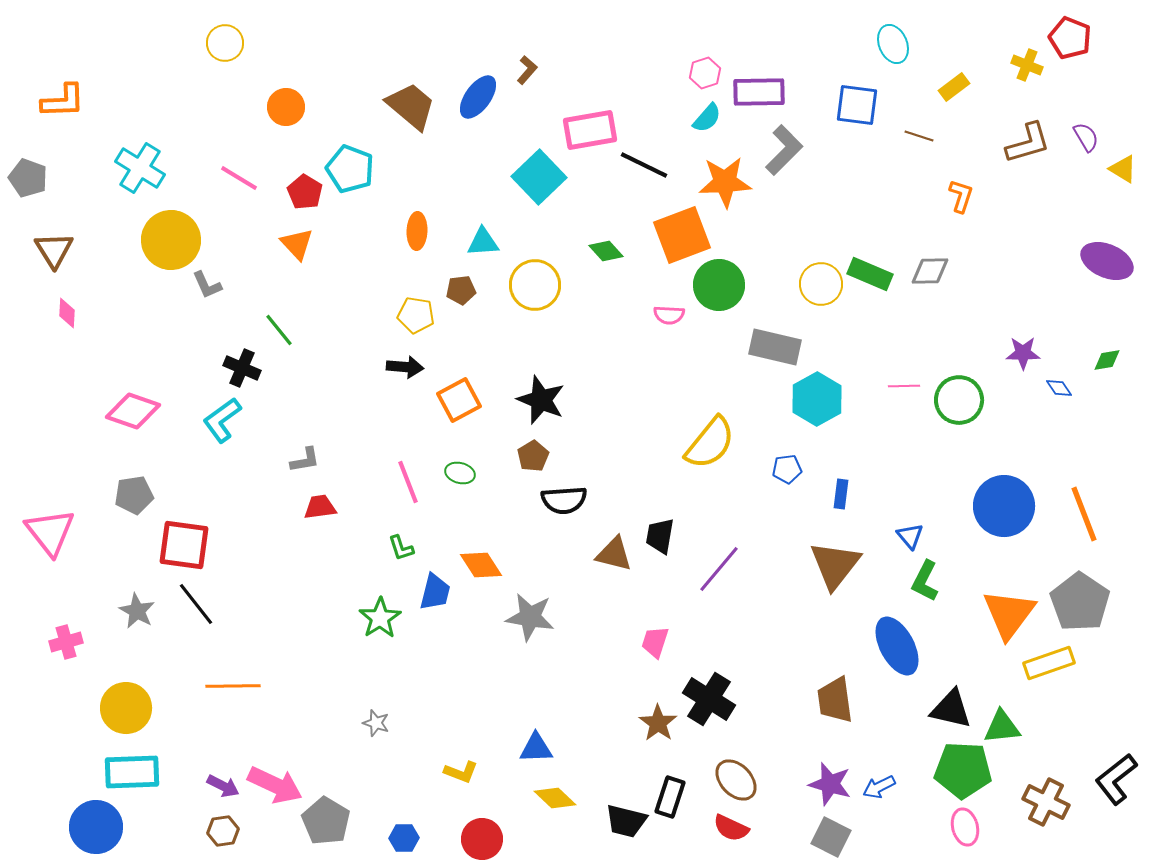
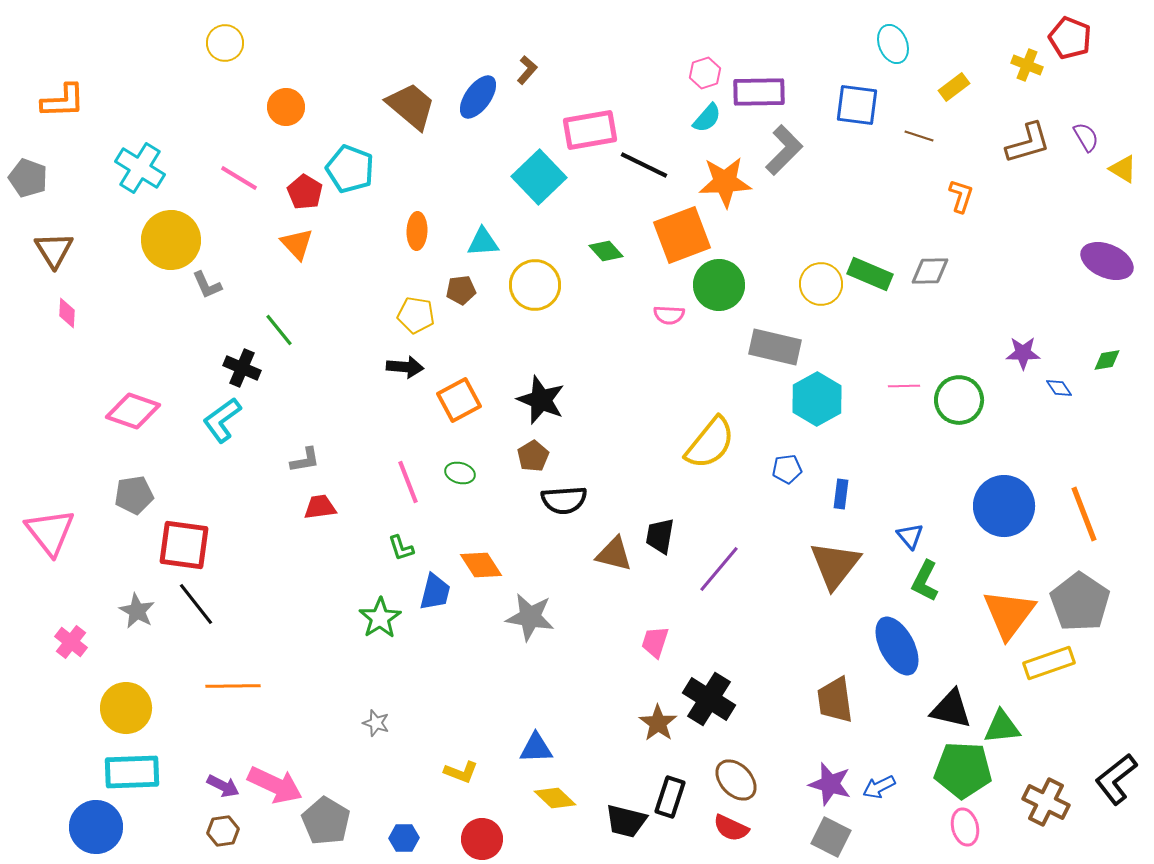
pink cross at (66, 642): moved 5 px right; rotated 36 degrees counterclockwise
